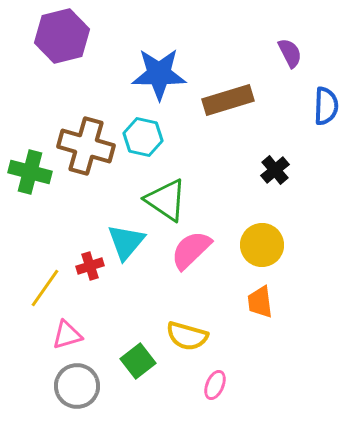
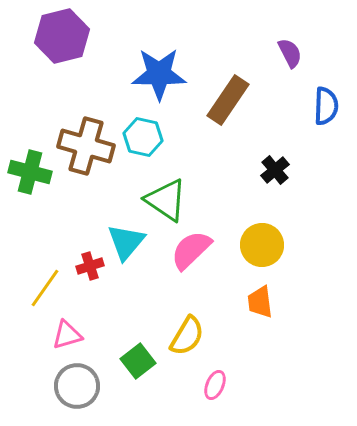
brown rectangle: rotated 39 degrees counterclockwise
yellow semicircle: rotated 75 degrees counterclockwise
